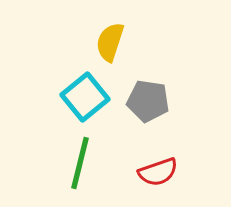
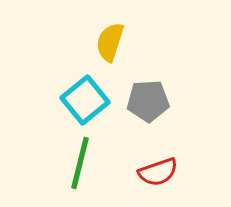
cyan square: moved 3 px down
gray pentagon: rotated 12 degrees counterclockwise
